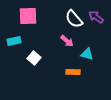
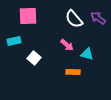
purple arrow: moved 2 px right, 1 px down
pink arrow: moved 4 px down
